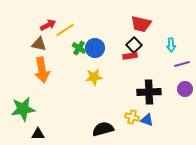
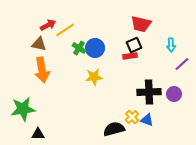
black square: rotated 21 degrees clockwise
purple line: rotated 28 degrees counterclockwise
purple circle: moved 11 px left, 5 px down
yellow cross: rotated 32 degrees clockwise
black semicircle: moved 11 px right
